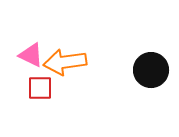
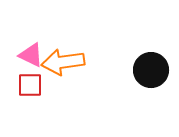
orange arrow: moved 2 px left
red square: moved 10 px left, 3 px up
